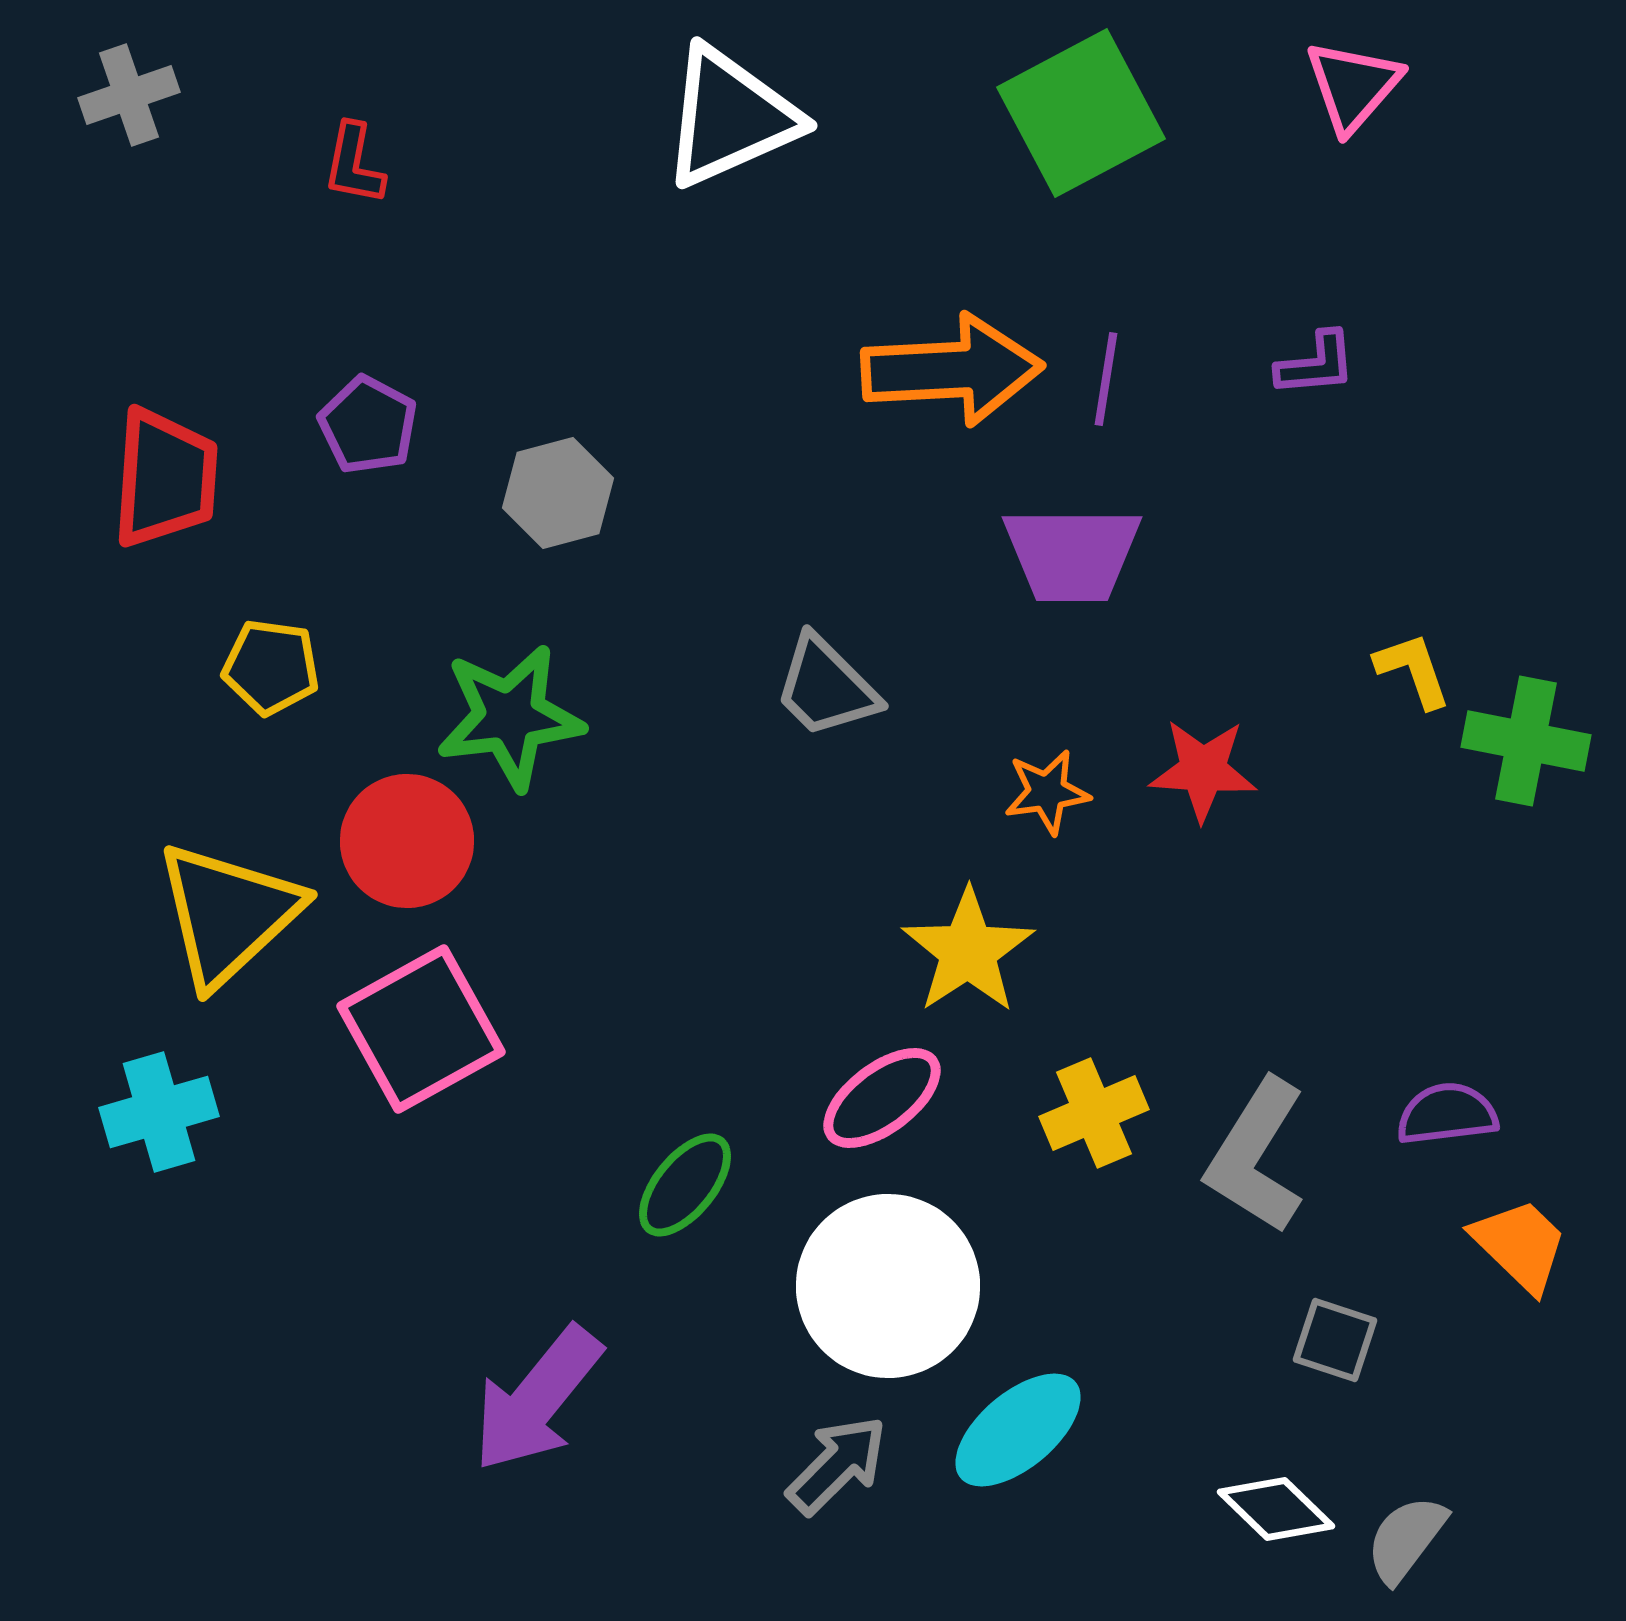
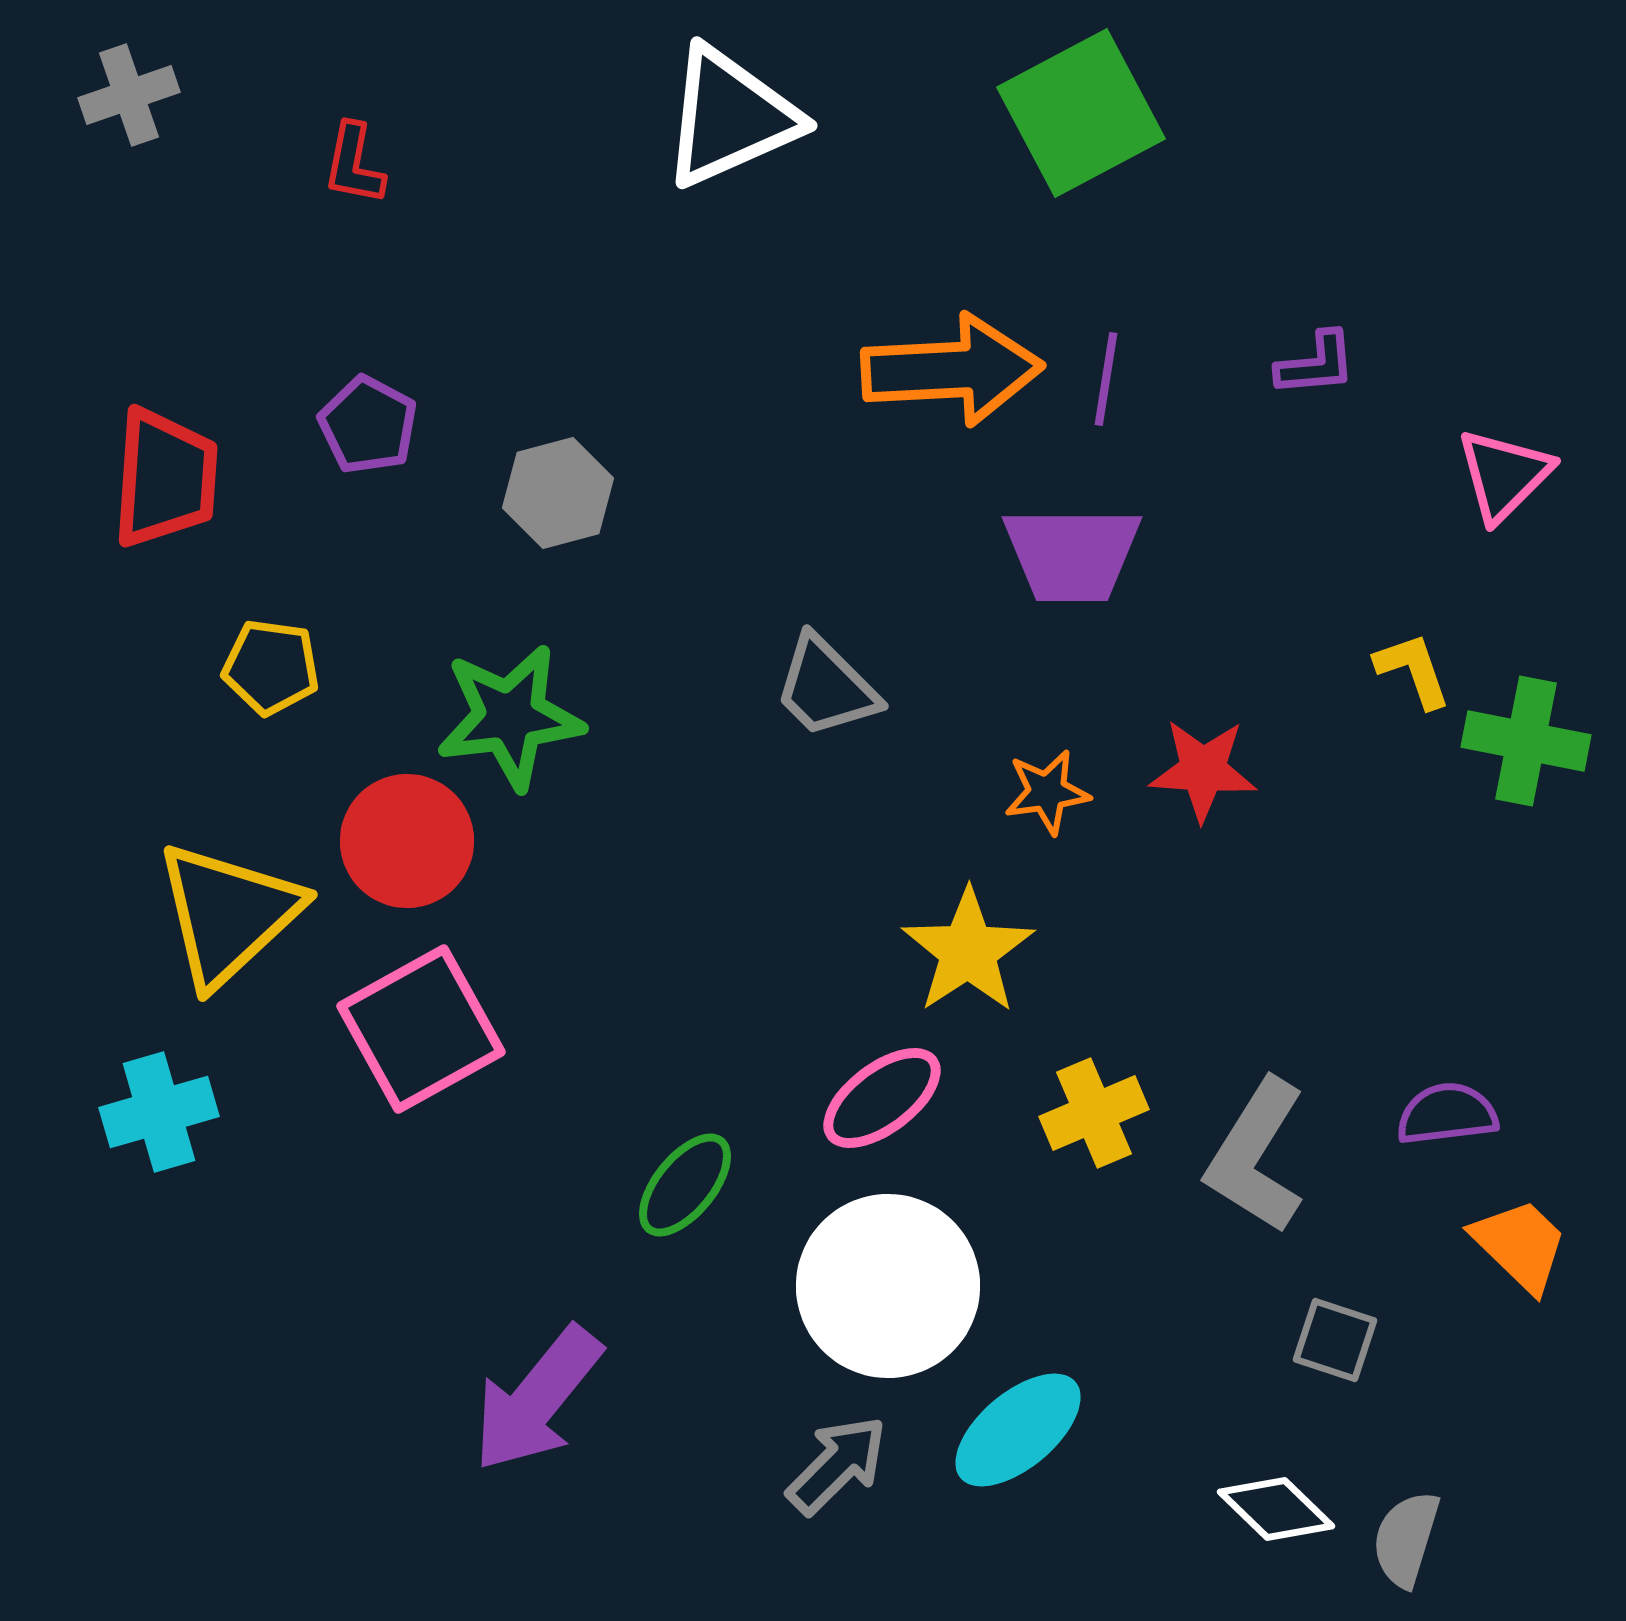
pink triangle: moved 151 px right, 389 px down; rotated 4 degrees clockwise
gray semicircle: rotated 20 degrees counterclockwise
